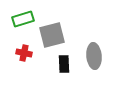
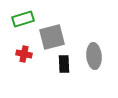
gray square: moved 2 px down
red cross: moved 1 px down
